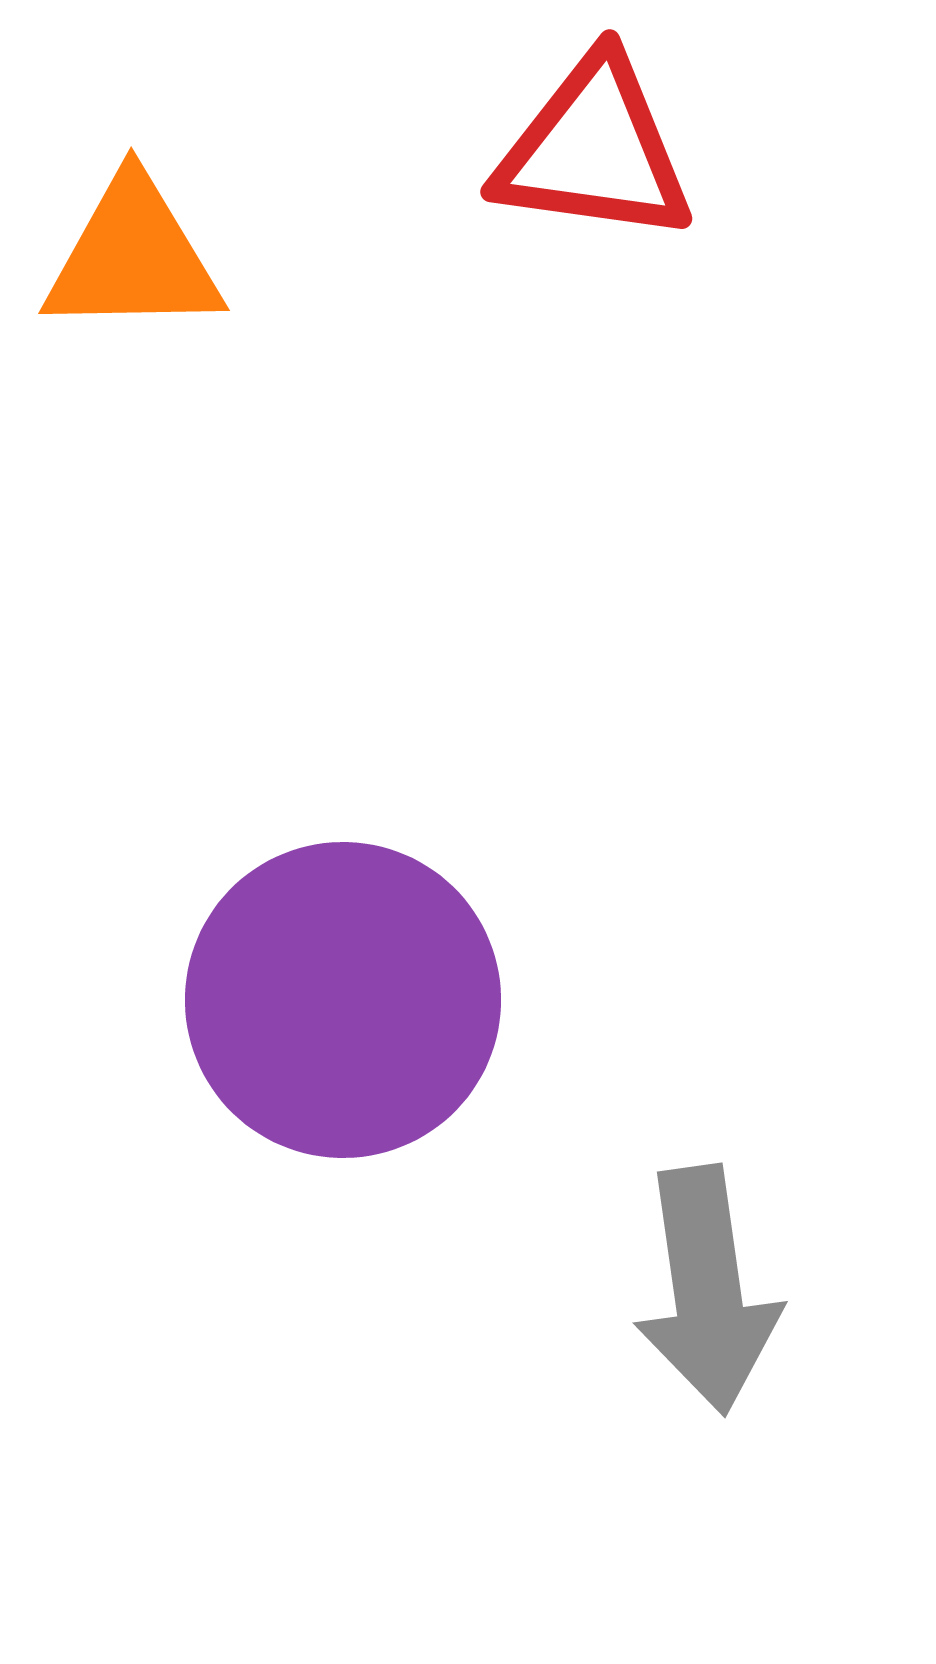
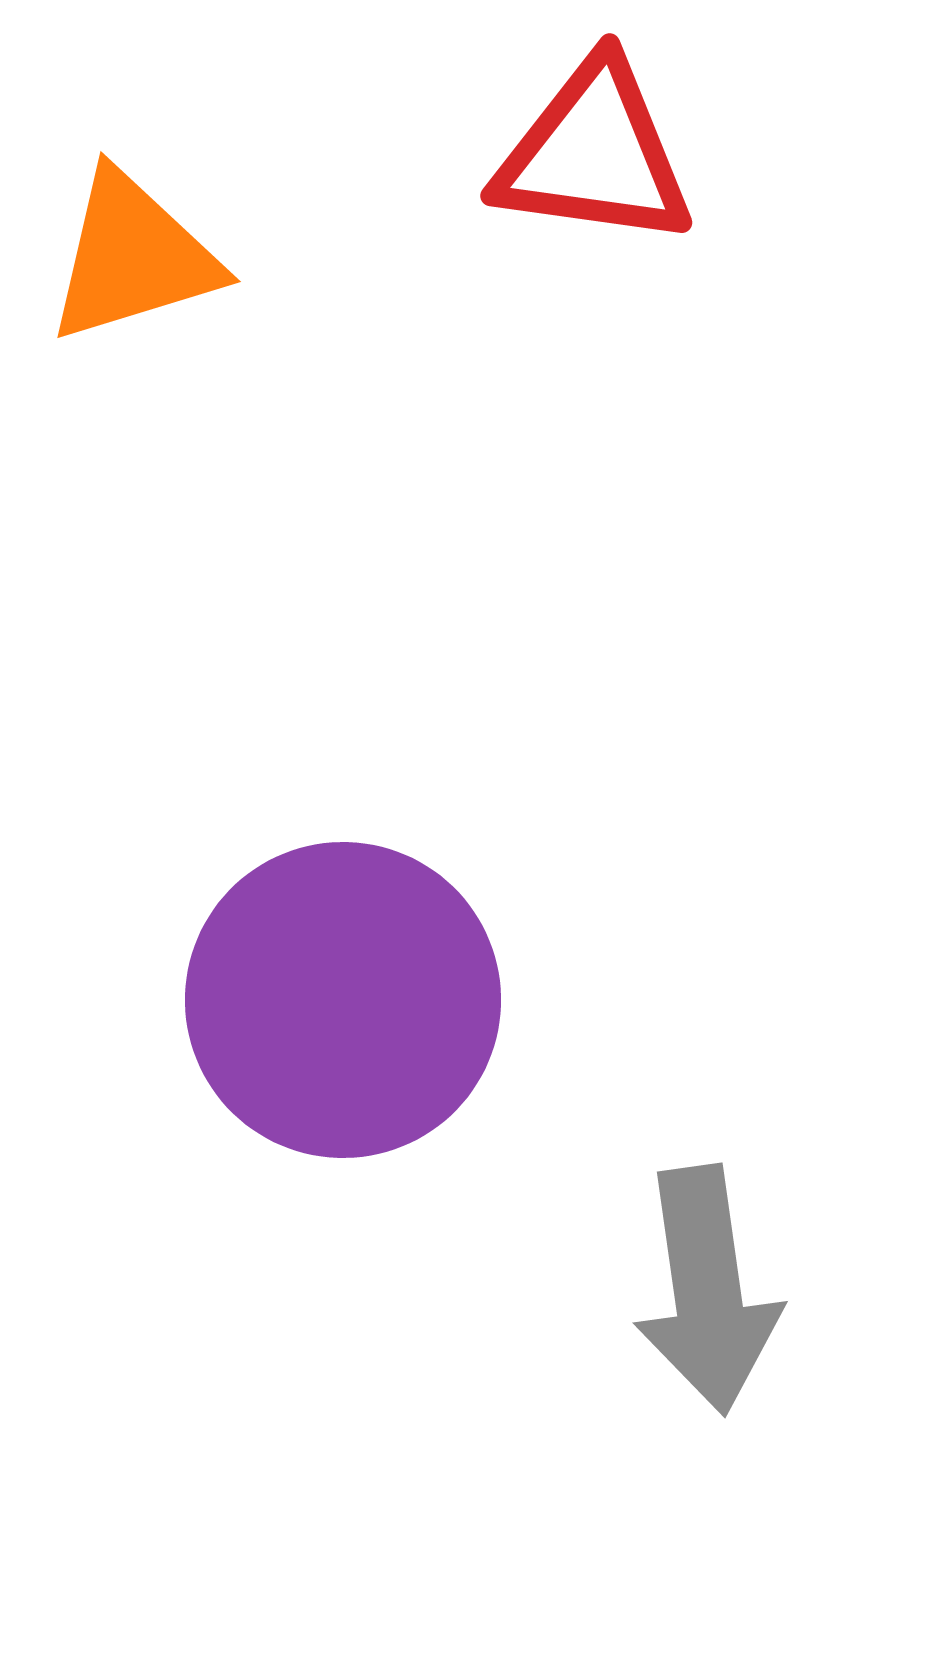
red triangle: moved 4 px down
orange triangle: rotated 16 degrees counterclockwise
